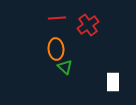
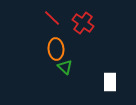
red line: moved 5 px left; rotated 48 degrees clockwise
red cross: moved 5 px left, 2 px up; rotated 20 degrees counterclockwise
white rectangle: moved 3 px left
